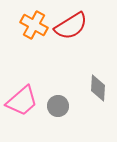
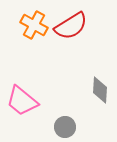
gray diamond: moved 2 px right, 2 px down
pink trapezoid: rotated 80 degrees clockwise
gray circle: moved 7 px right, 21 px down
